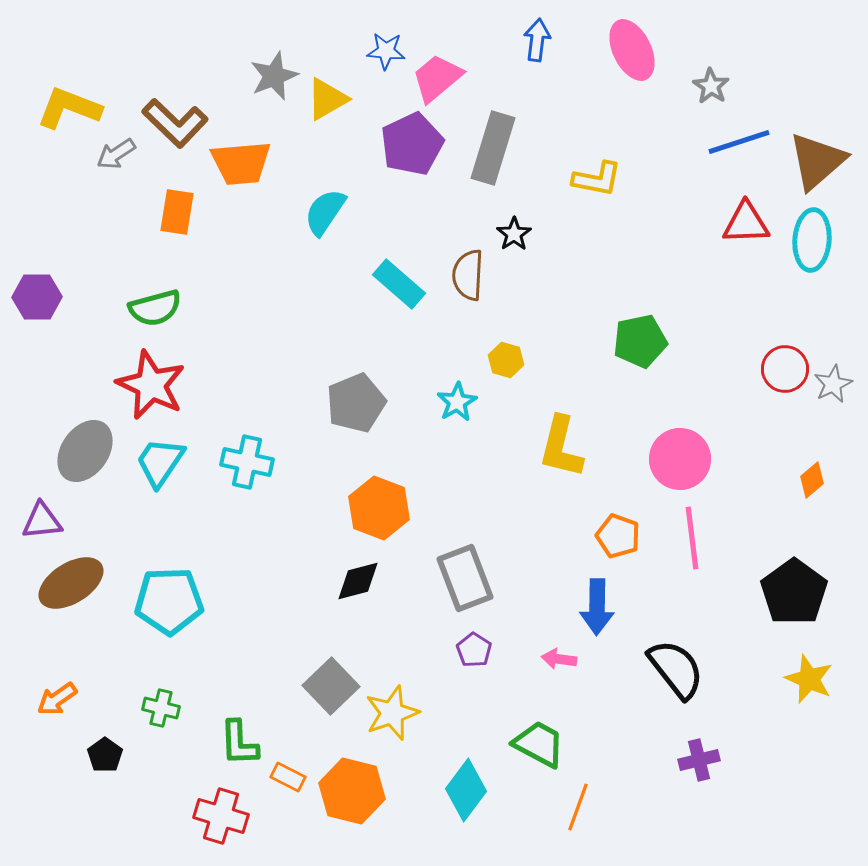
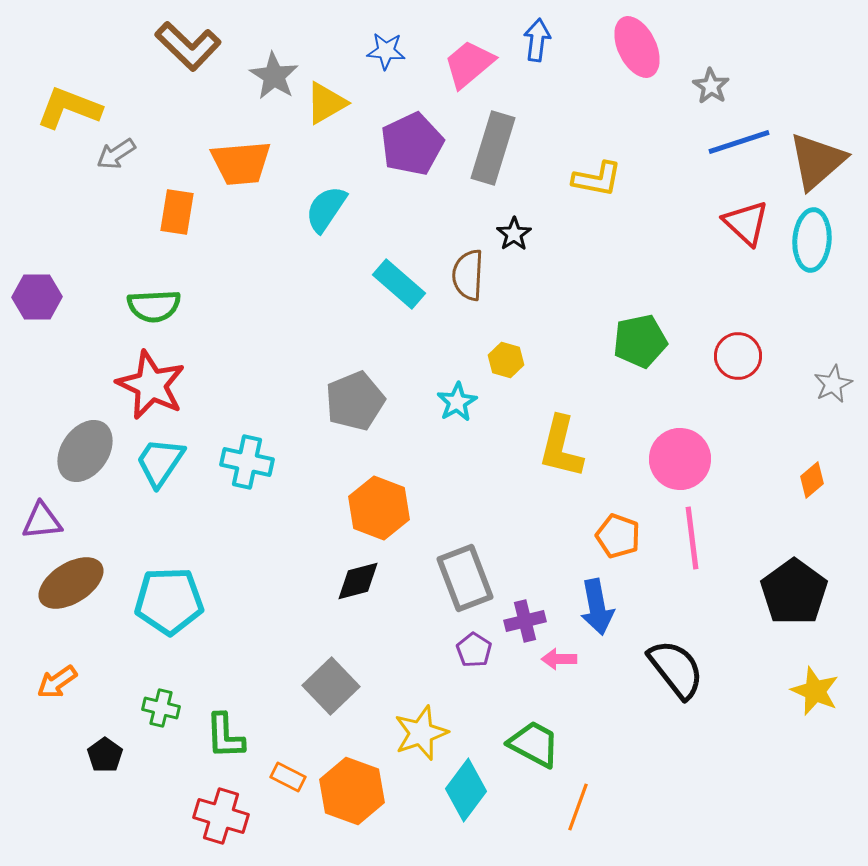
pink ellipse at (632, 50): moved 5 px right, 3 px up
gray star at (274, 76): rotated 18 degrees counterclockwise
pink trapezoid at (437, 78): moved 32 px right, 14 px up
yellow triangle at (327, 99): moved 1 px left, 4 px down
brown L-shape at (175, 123): moved 13 px right, 77 px up
cyan semicircle at (325, 212): moved 1 px right, 3 px up
red triangle at (746, 223): rotated 45 degrees clockwise
green semicircle at (155, 308): moved 1 px left, 2 px up; rotated 12 degrees clockwise
red circle at (785, 369): moved 47 px left, 13 px up
gray pentagon at (356, 403): moved 1 px left, 2 px up
blue arrow at (597, 607): rotated 12 degrees counterclockwise
pink arrow at (559, 659): rotated 8 degrees counterclockwise
yellow star at (809, 679): moved 6 px right, 12 px down
orange arrow at (57, 699): moved 17 px up
yellow star at (392, 713): moved 29 px right, 20 px down
green L-shape at (239, 743): moved 14 px left, 7 px up
green trapezoid at (539, 744): moved 5 px left
purple cross at (699, 760): moved 174 px left, 139 px up
orange hexagon at (352, 791): rotated 6 degrees clockwise
